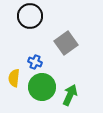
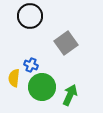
blue cross: moved 4 px left, 3 px down
